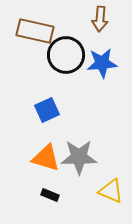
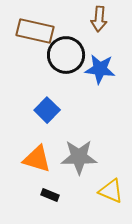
brown arrow: moved 1 px left
blue star: moved 2 px left, 6 px down; rotated 12 degrees clockwise
blue square: rotated 20 degrees counterclockwise
orange triangle: moved 9 px left, 1 px down
